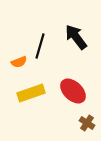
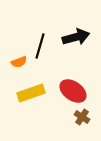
black arrow: rotated 112 degrees clockwise
red ellipse: rotated 8 degrees counterclockwise
brown cross: moved 5 px left, 6 px up
